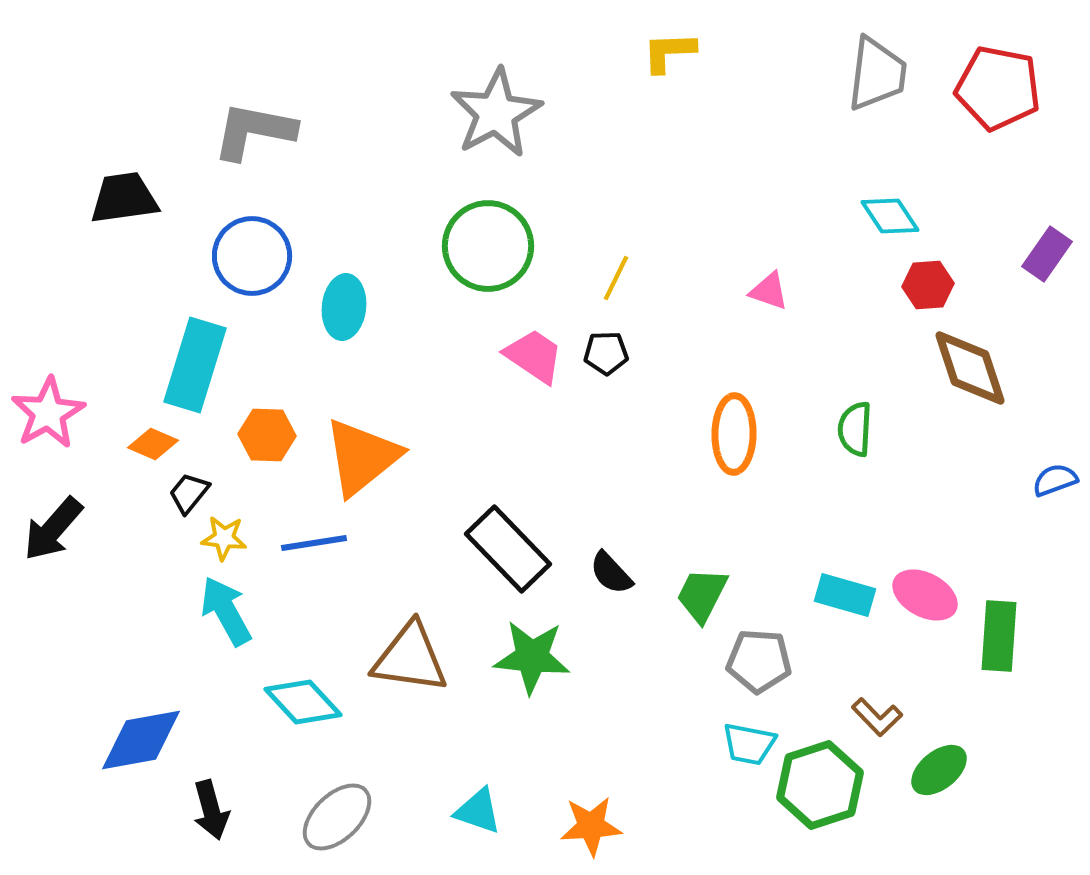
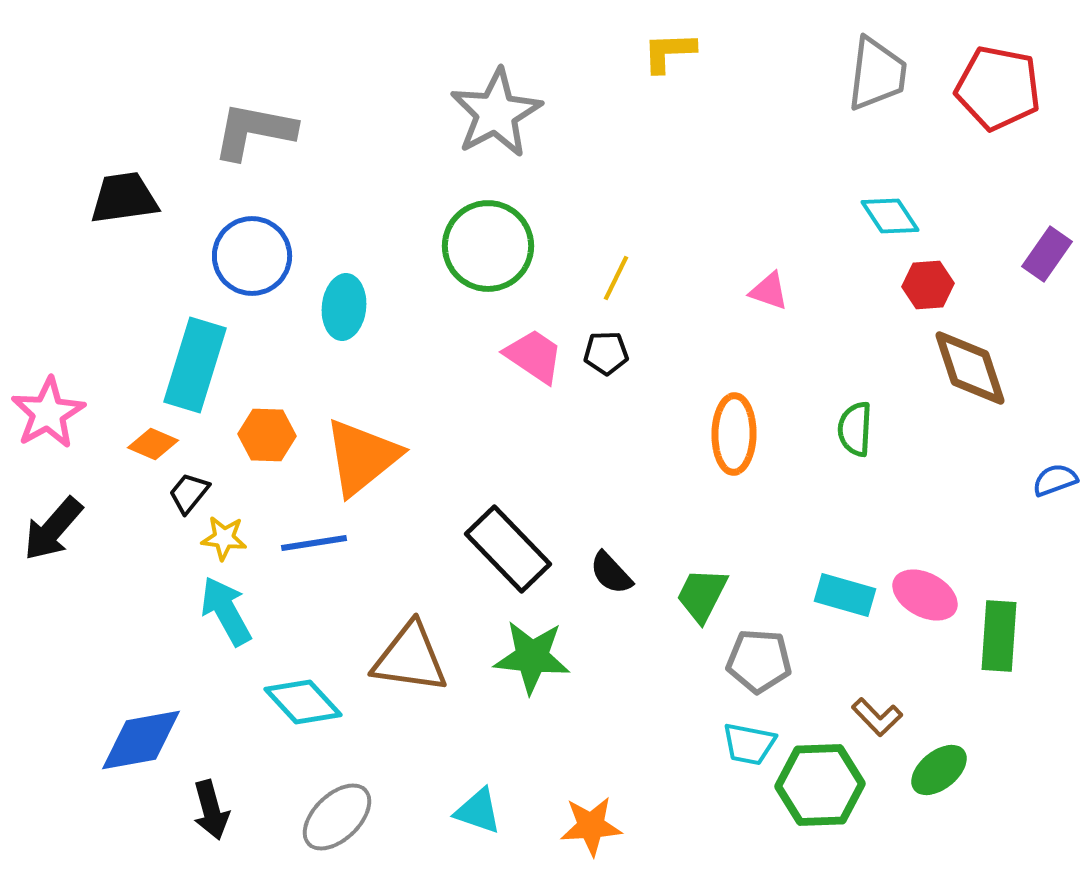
green hexagon at (820, 785): rotated 16 degrees clockwise
